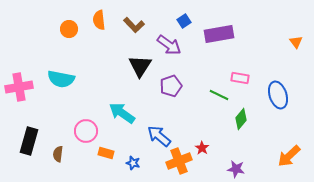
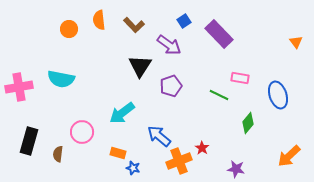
purple rectangle: rotated 56 degrees clockwise
cyan arrow: rotated 72 degrees counterclockwise
green diamond: moved 7 px right, 4 px down
pink circle: moved 4 px left, 1 px down
orange rectangle: moved 12 px right
blue star: moved 5 px down
